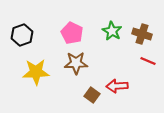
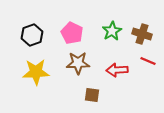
green star: rotated 12 degrees clockwise
black hexagon: moved 10 px right
brown star: moved 2 px right
red arrow: moved 16 px up
brown square: rotated 28 degrees counterclockwise
